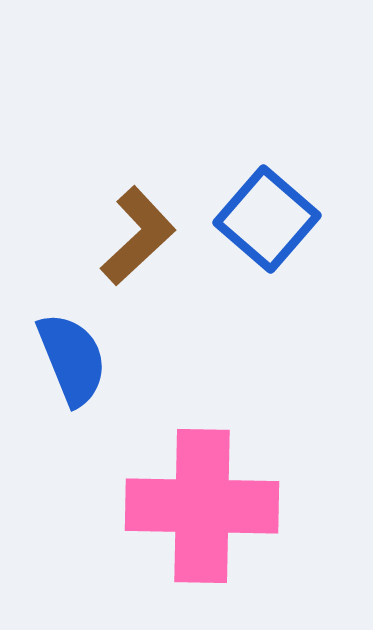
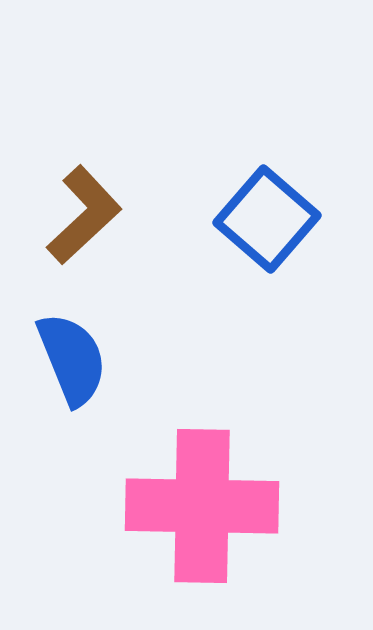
brown L-shape: moved 54 px left, 21 px up
